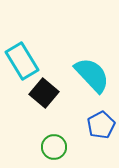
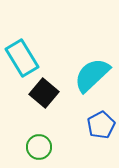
cyan rectangle: moved 3 px up
cyan semicircle: rotated 90 degrees counterclockwise
green circle: moved 15 px left
